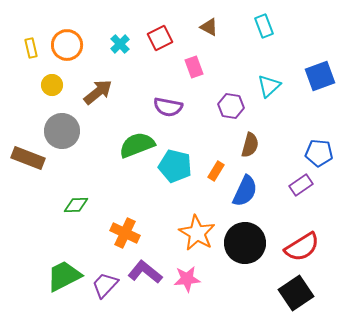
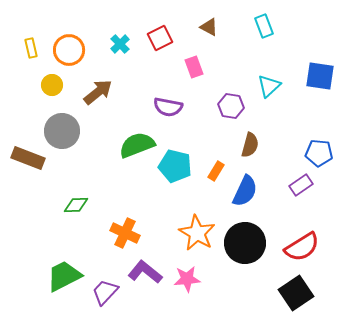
orange circle: moved 2 px right, 5 px down
blue square: rotated 28 degrees clockwise
purple trapezoid: moved 7 px down
